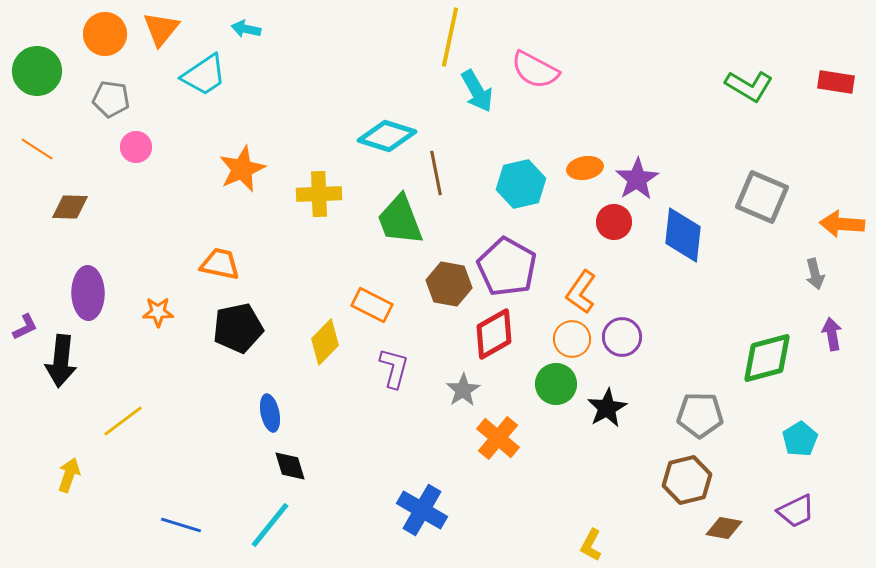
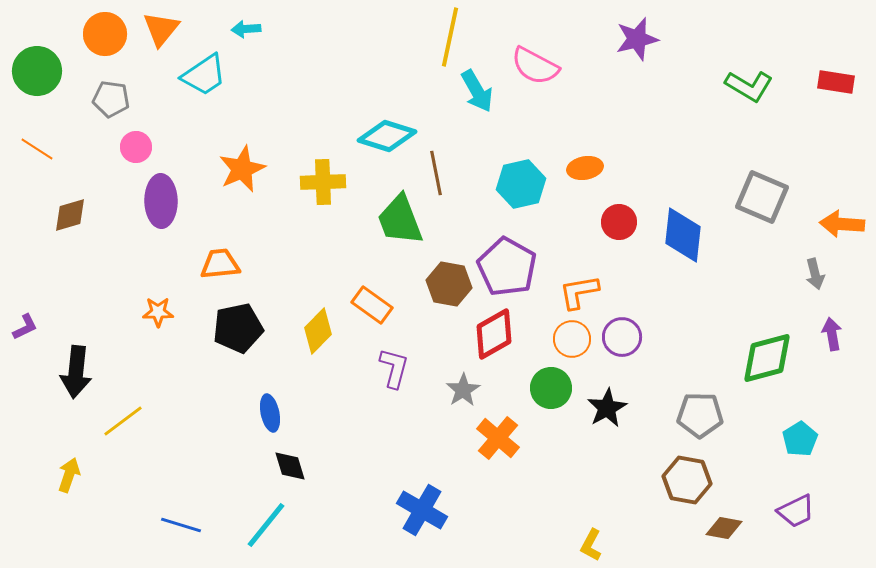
cyan arrow at (246, 29): rotated 16 degrees counterclockwise
pink semicircle at (535, 70): moved 4 px up
purple star at (637, 179): moved 140 px up; rotated 18 degrees clockwise
yellow cross at (319, 194): moved 4 px right, 12 px up
brown diamond at (70, 207): moved 8 px down; rotated 18 degrees counterclockwise
red circle at (614, 222): moved 5 px right
orange trapezoid at (220, 264): rotated 18 degrees counterclockwise
orange L-shape at (581, 292): moved 2 px left; rotated 45 degrees clockwise
purple ellipse at (88, 293): moved 73 px right, 92 px up
orange rectangle at (372, 305): rotated 9 degrees clockwise
yellow diamond at (325, 342): moved 7 px left, 11 px up
black arrow at (61, 361): moved 15 px right, 11 px down
green circle at (556, 384): moved 5 px left, 4 px down
brown hexagon at (687, 480): rotated 24 degrees clockwise
cyan line at (270, 525): moved 4 px left
